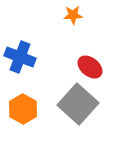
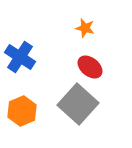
orange star: moved 12 px right, 13 px down; rotated 18 degrees clockwise
blue cross: rotated 12 degrees clockwise
orange hexagon: moved 1 px left, 2 px down; rotated 8 degrees clockwise
